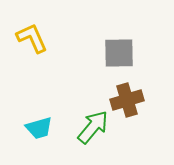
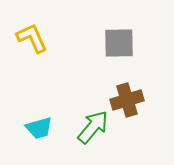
gray square: moved 10 px up
